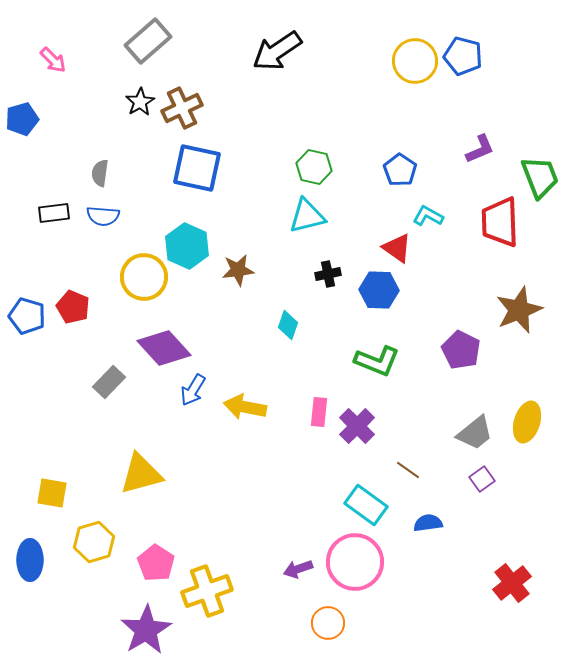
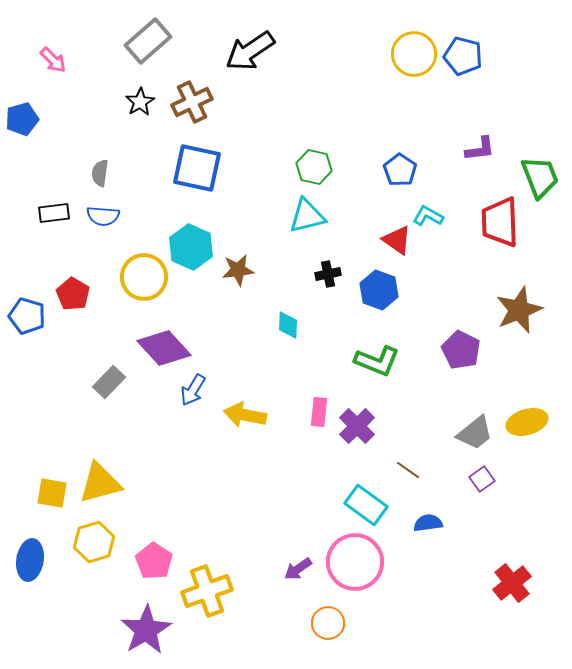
black arrow at (277, 51): moved 27 px left
yellow circle at (415, 61): moved 1 px left, 7 px up
brown cross at (182, 108): moved 10 px right, 6 px up
purple L-shape at (480, 149): rotated 16 degrees clockwise
cyan hexagon at (187, 246): moved 4 px right, 1 px down
red triangle at (397, 248): moved 8 px up
blue hexagon at (379, 290): rotated 18 degrees clockwise
red pentagon at (73, 307): moved 13 px up; rotated 8 degrees clockwise
cyan diamond at (288, 325): rotated 16 degrees counterclockwise
yellow arrow at (245, 407): moved 8 px down
yellow ellipse at (527, 422): rotated 57 degrees clockwise
yellow triangle at (141, 474): moved 41 px left, 9 px down
blue ellipse at (30, 560): rotated 9 degrees clockwise
pink pentagon at (156, 563): moved 2 px left, 2 px up
purple arrow at (298, 569): rotated 16 degrees counterclockwise
